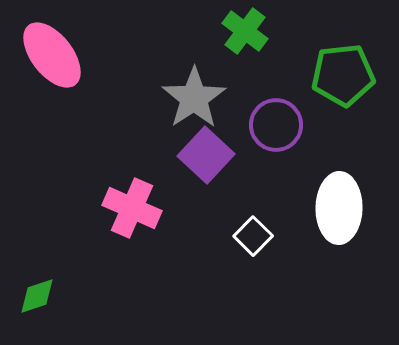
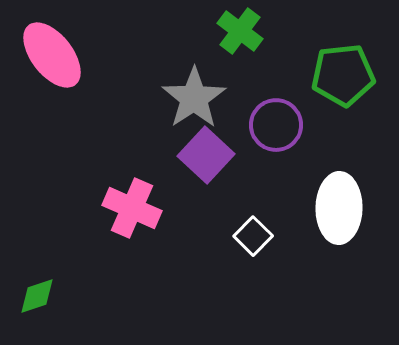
green cross: moved 5 px left
